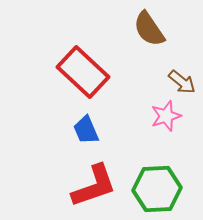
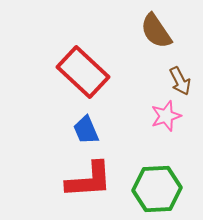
brown semicircle: moved 7 px right, 2 px down
brown arrow: moved 2 px left, 1 px up; rotated 24 degrees clockwise
red L-shape: moved 5 px left, 6 px up; rotated 15 degrees clockwise
